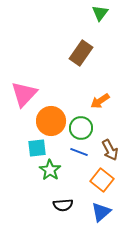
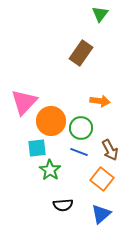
green triangle: moved 1 px down
pink triangle: moved 8 px down
orange arrow: rotated 138 degrees counterclockwise
orange square: moved 1 px up
blue triangle: moved 2 px down
